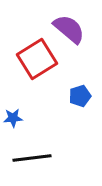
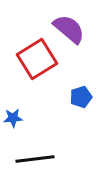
blue pentagon: moved 1 px right, 1 px down
black line: moved 3 px right, 1 px down
